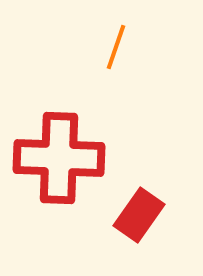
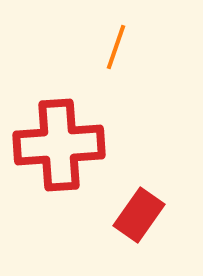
red cross: moved 13 px up; rotated 6 degrees counterclockwise
